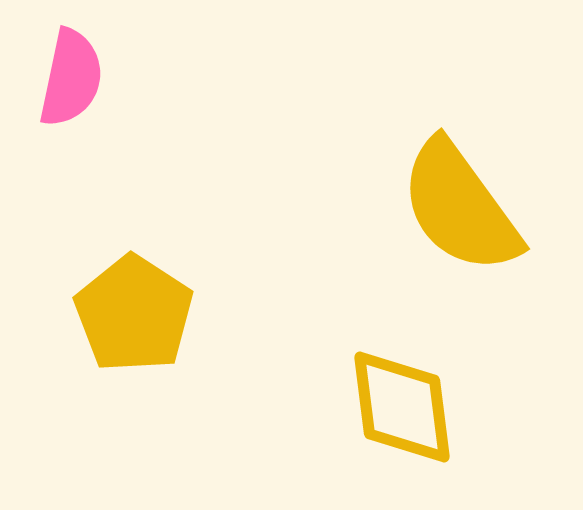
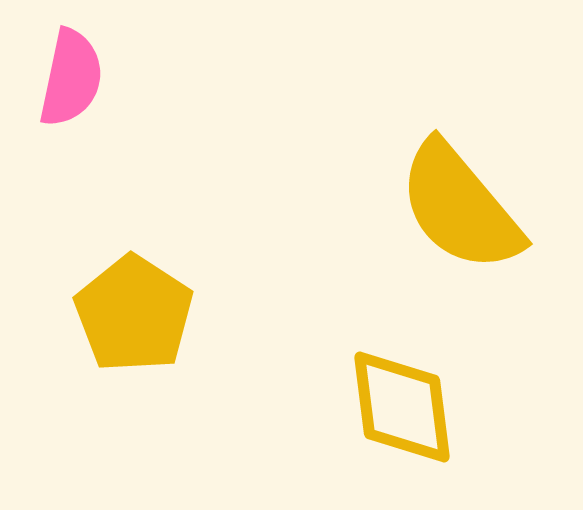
yellow semicircle: rotated 4 degrees counterclockwise
